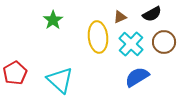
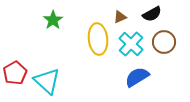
yellow ellipse: moved 2 px down
cyan triangle: moved 13 px left, 1 px down
